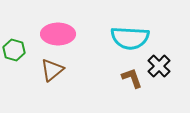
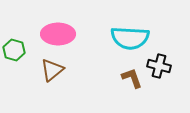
black cross: rotated 30 degrees counterclockwise
